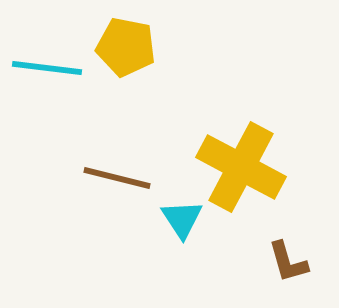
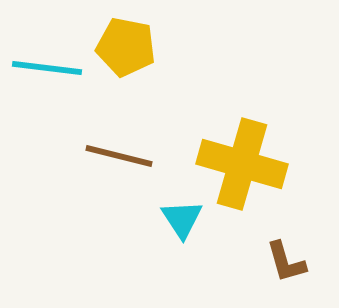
yellow cross: moved 1 px right, 3 px up; rotated 12 degrees counterclockwise
brown line: moved 2 px right, 22 px up
brown L-shape: moved 2 px left
